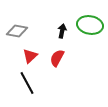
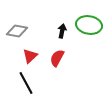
green ellipse: moved 1 px left
black line: moved 1 px left
